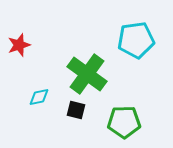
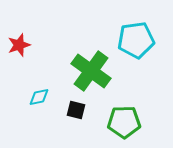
green cross: moved 4 px right, 3 px up
